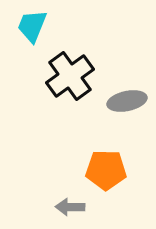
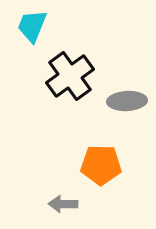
gray ellipse: rotated 9 degrees clockwise
orange pentagon: moved 5 px left, 5 px up
gray arrow: moved 7 px left, 3 px up
